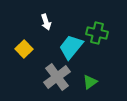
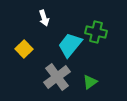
white arrow: moved 2 px left, 4 px up
green cross: moved 1 px left, 1 px up
cyan trapezoid: moved 1 px left, 2 px up
